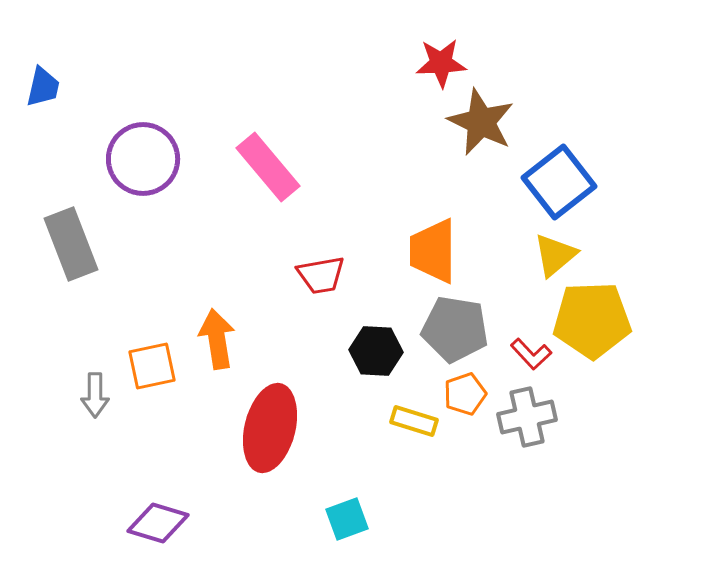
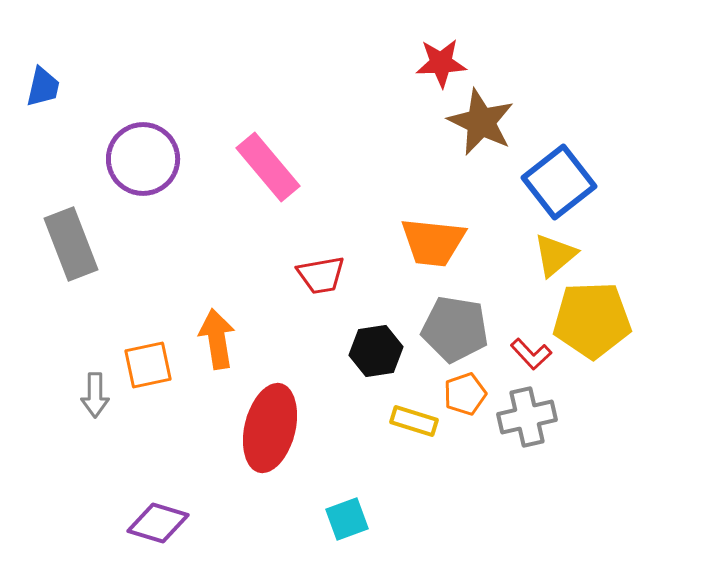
orange trapezoid: moved 9 px up; rotated 84 degrees counterclockwise
black hexagon: rotated 12 degrees counterclockwise
orange square: moved 4 px left, 1 px up
